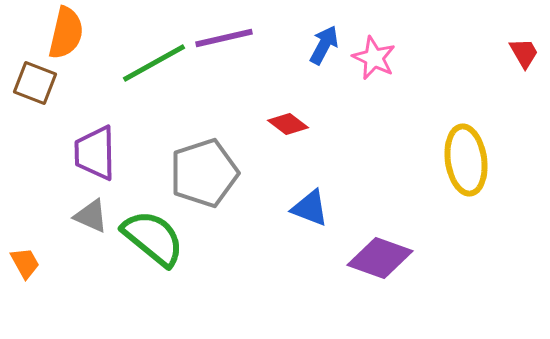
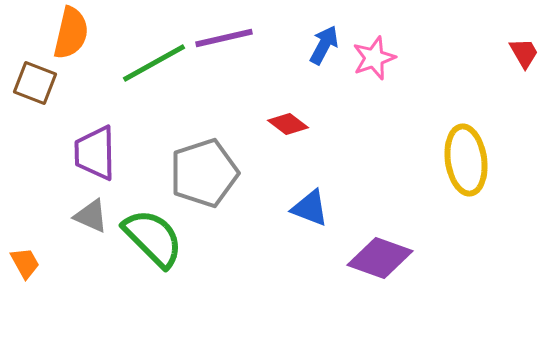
orange semicircle: moved 5 px right
pink star: rotated 27 degrees clockwise
green semicircle: rotated 6 degrees clockwise
